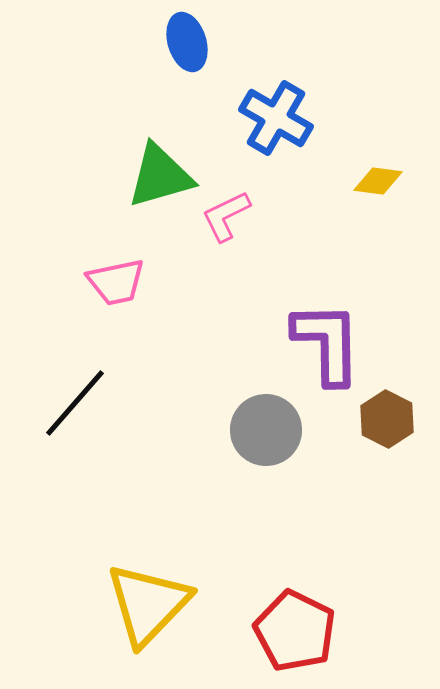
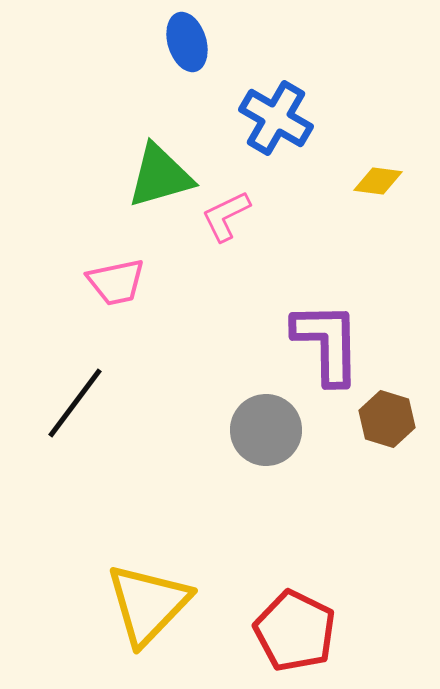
black line: rotated 4 degrees counterclockwise
brown hexagon: rotated 10 degrees counterclockwise
